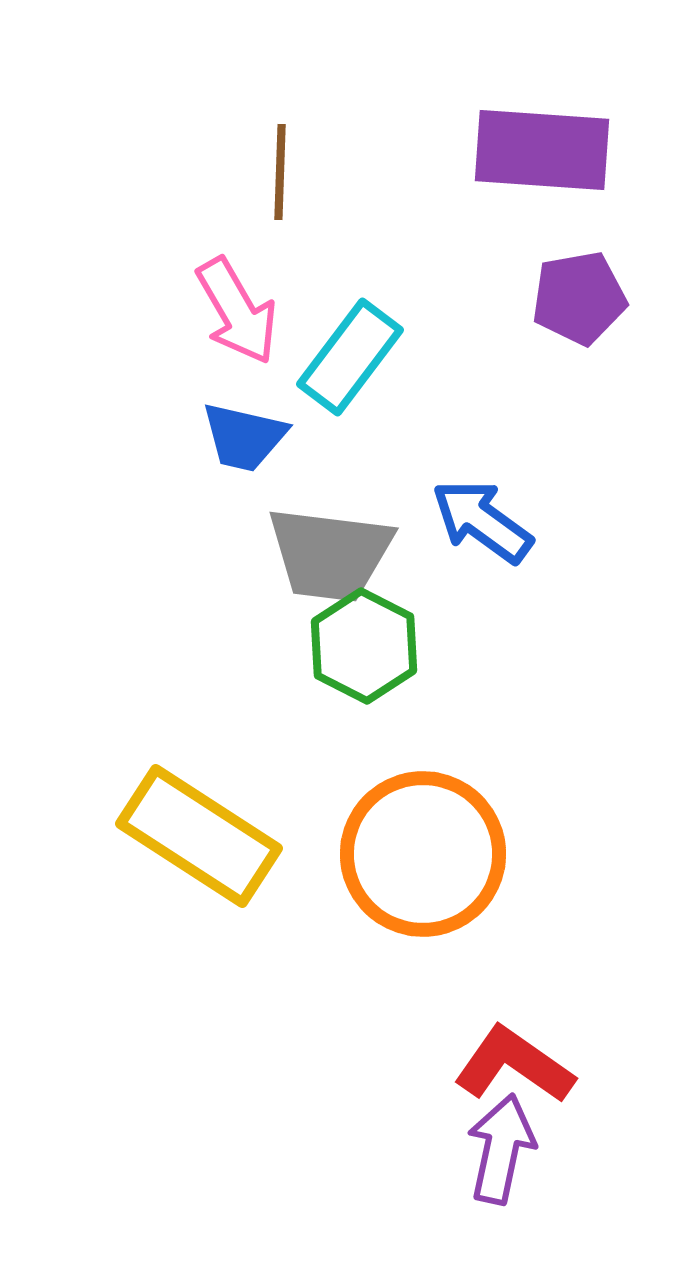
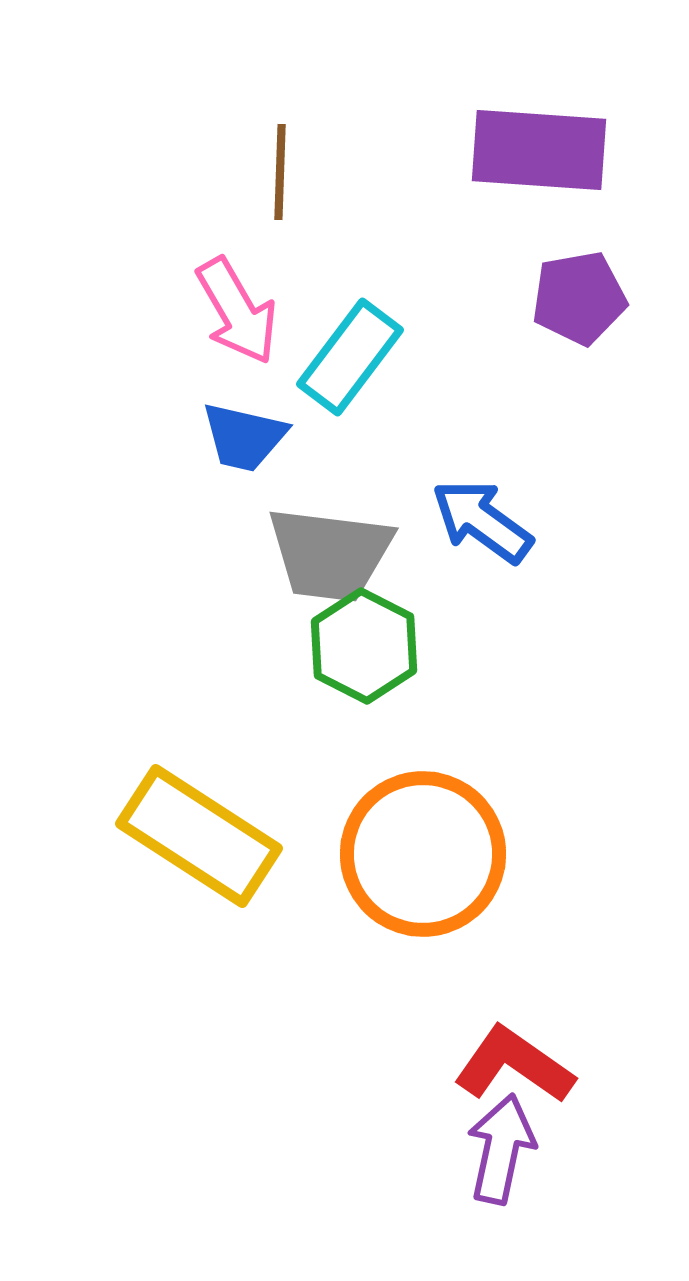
purple rectangle: moved 3 px left
